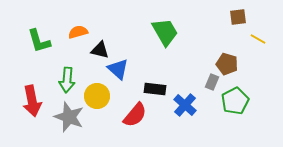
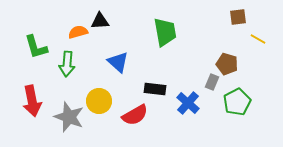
green trapezoid: rotated 20 degrees clockwise
green L-shape: moved 3 px left, 6 px down
black triangle: moved 29 px up; rotated 18 degrees counterclockwise
blue triangle: moved 7 px up
green arrow: moved 16 px up
yellow circle: moved 2 px right, 5 px down
green pentagon: moved 2 px right, 1 px down
blue cross: moved 3 px right, 2 px up
red semicircle: rotated 20 degrees clockwise
